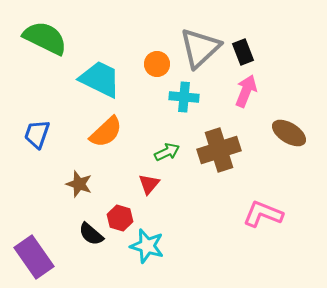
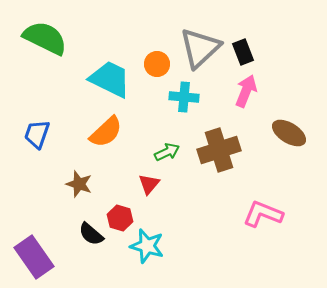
cyan trapezoid: moved 10 px right
